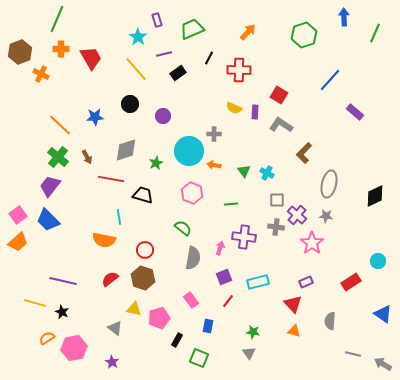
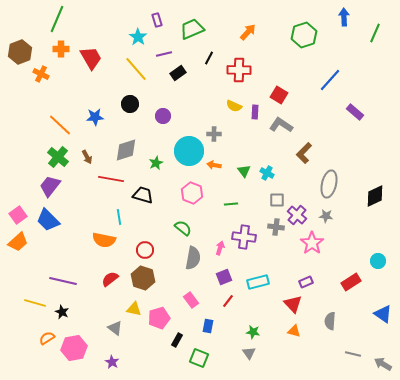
yellow semicircle at (234, 108): moved 2 px up
